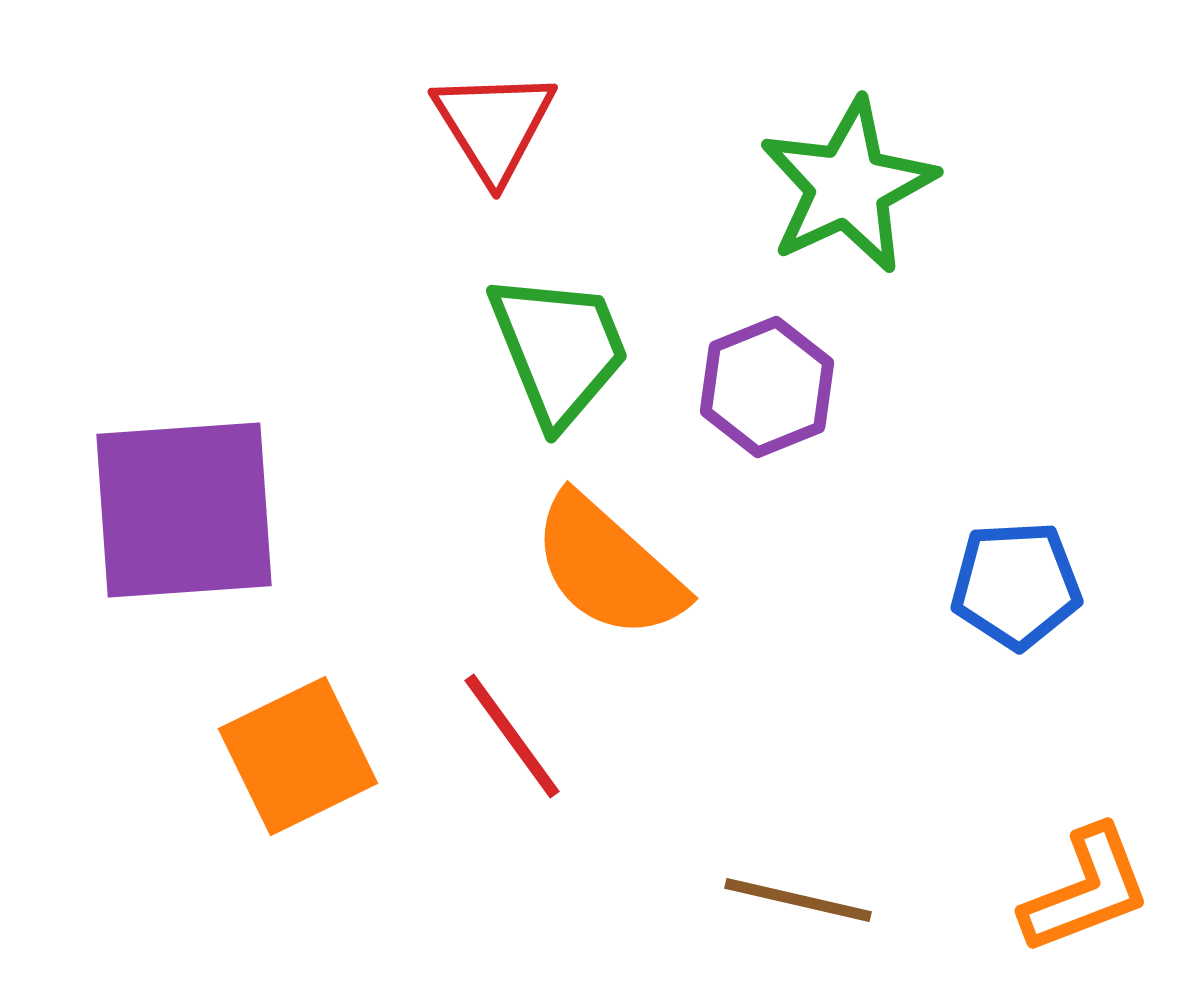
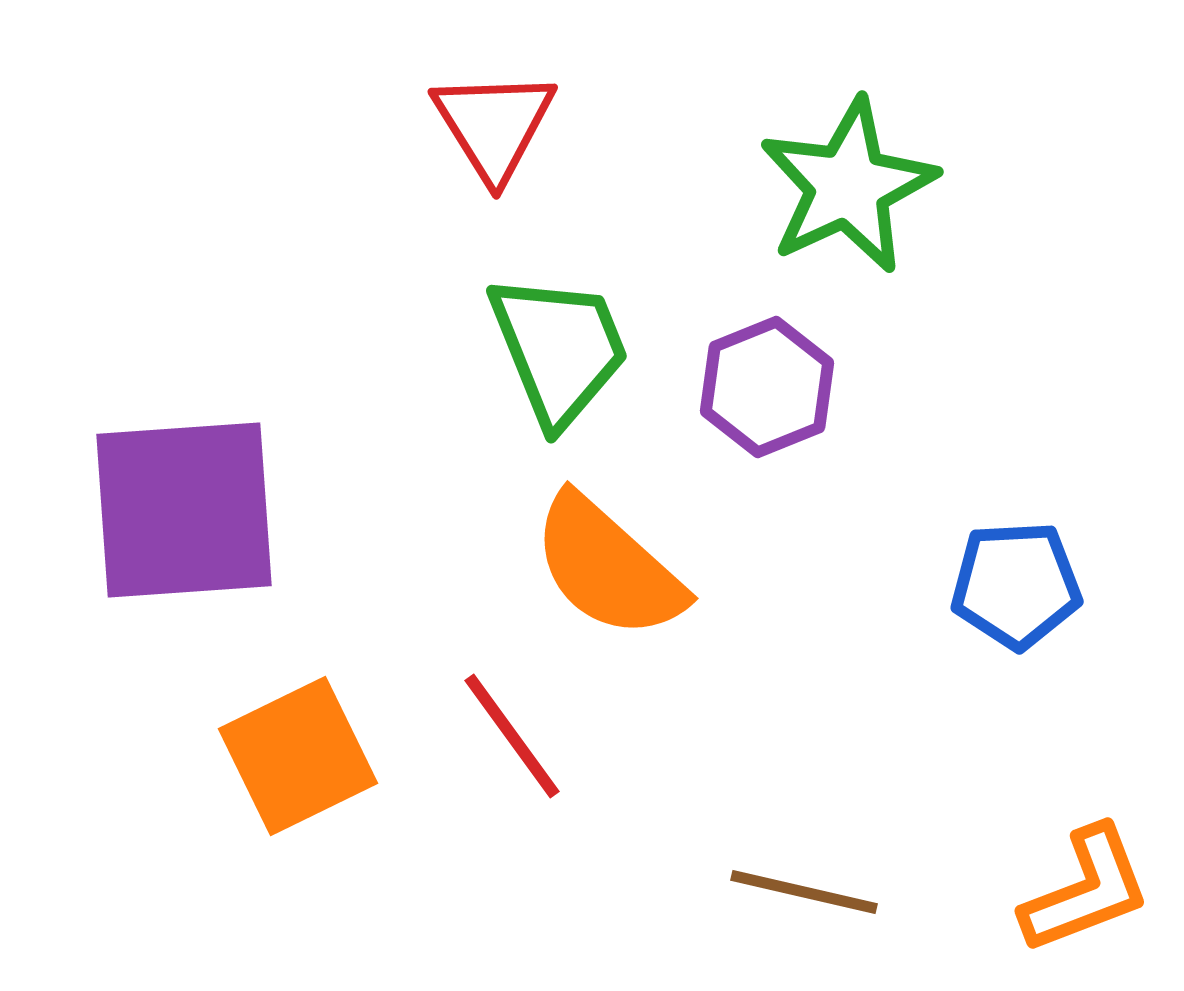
brown line: moved 6 px right, 8 px up
